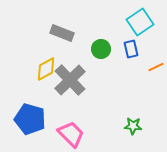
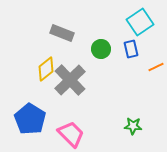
yellow diamond: rotated 10 degrees counterclockwise
blue pentagon: rotated 16 degrees clockwise
